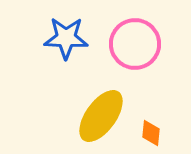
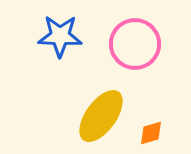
blue star: moved 6 px left, 2 px up
orange diamond: rotated 68 degrees clockwise
